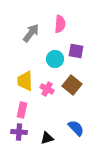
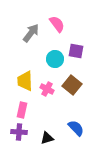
pink semicircle: moved 3 px left; rotated 42 degrees counterclockwise
